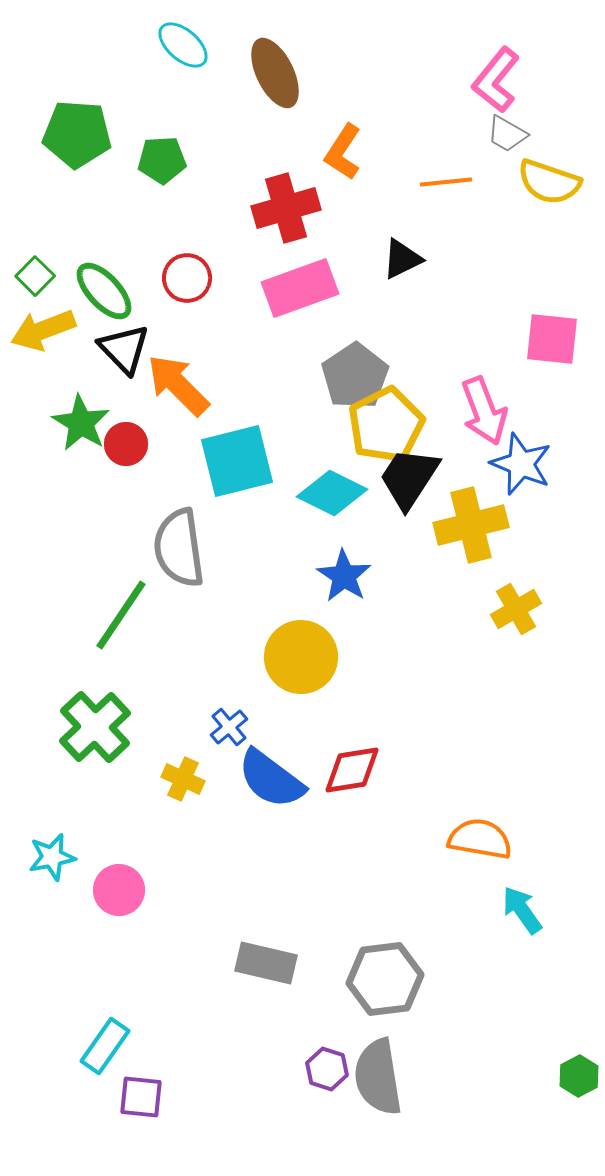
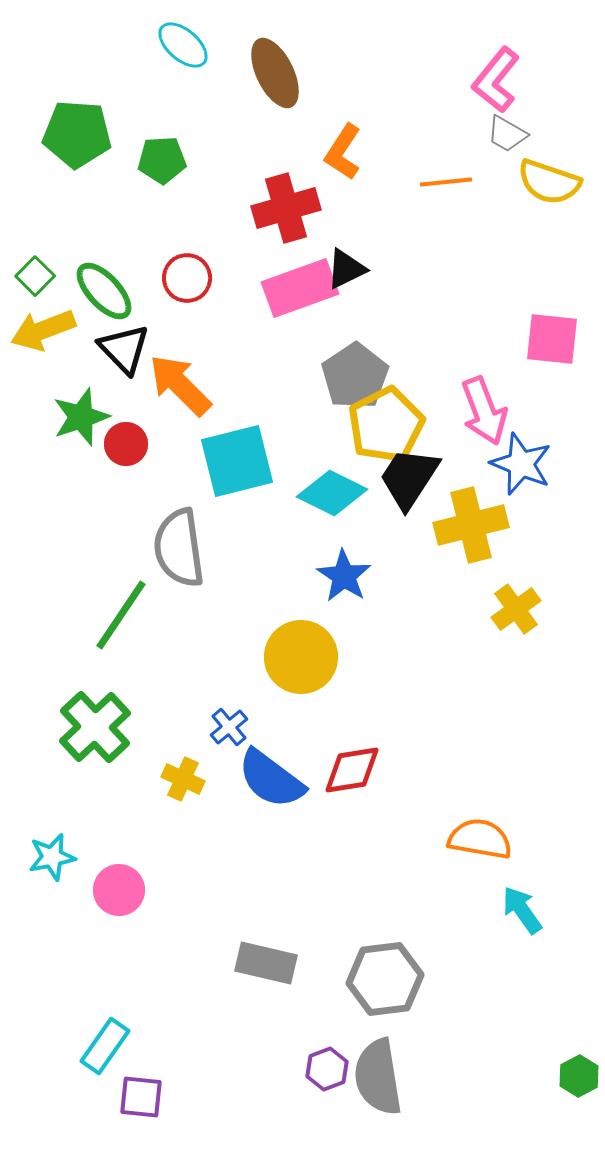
black triangle at (402, 259): moved 56 px left, 10 px down
orange arrow at (178, 385): moved 2 px right
green star at (81, 423): moved 6 px up; rotated 22 degrees clockwise
yellow cross at (516, 609): rotated 6 degrees counterclockwise
purple hexagon at (327, 1069): rotated 21 degrees clockwise
